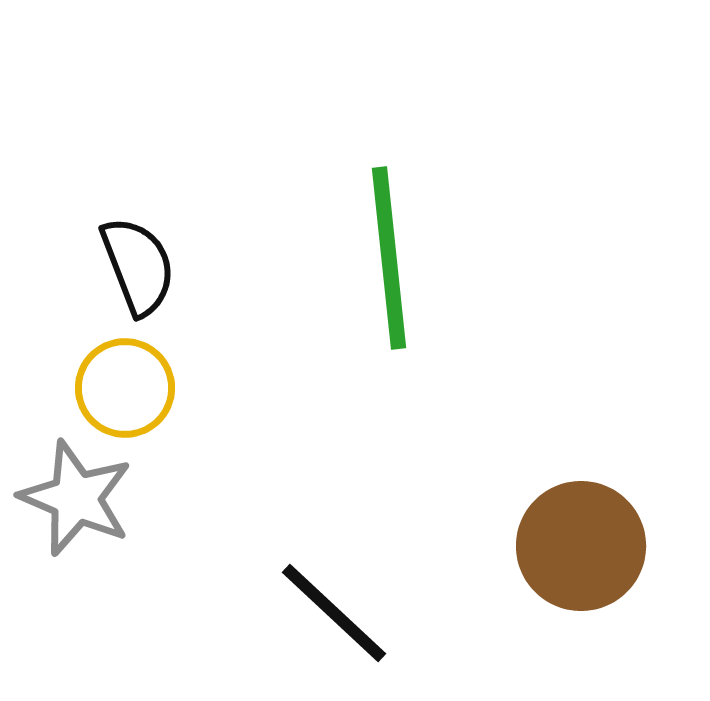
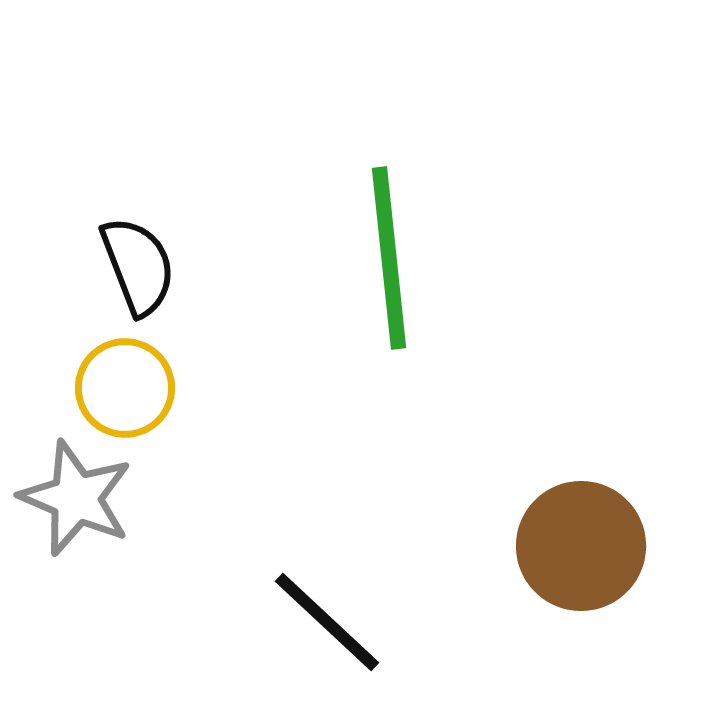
black line: moved 7 px left, 9 px down
